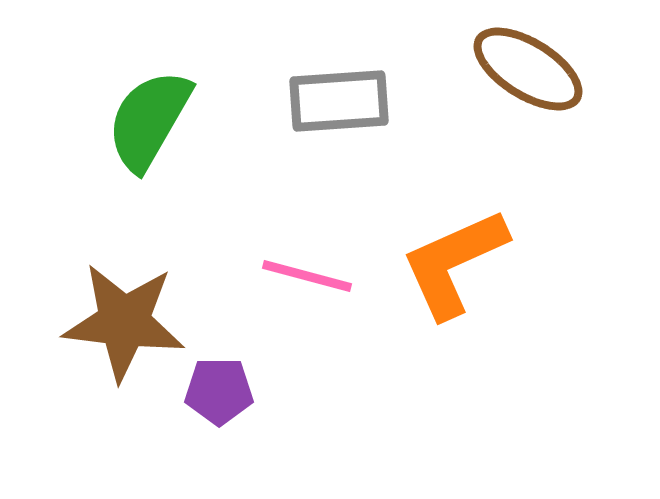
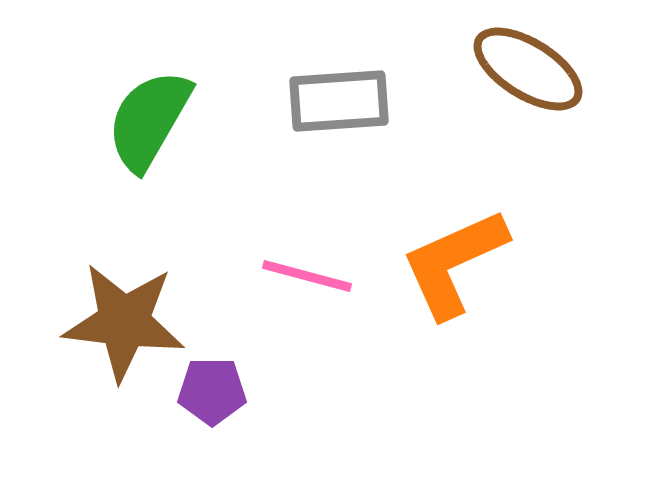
purple pentagon: moved 7 px left
